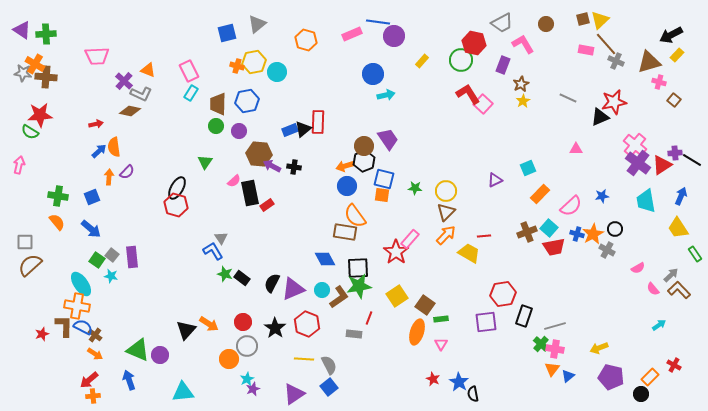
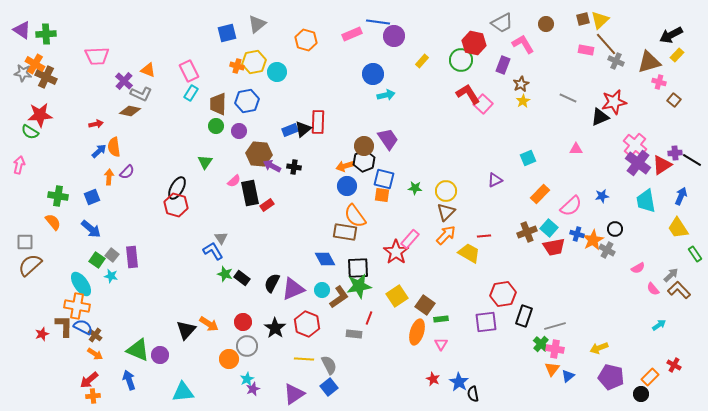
brown cross at (46, 77): rotated 20 degrees clockwise
cyan square at (528, 168): moved 10 px up
orange semicircle at (57, 222): moved 4 px left
orange star at (593, 234): moved 6 px down
